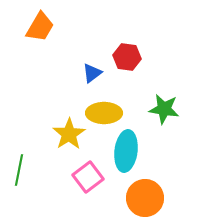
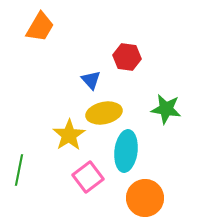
blue triangle: moved 1 px left, 7 px down; rotated 35 degrees counterclockwise
green star: moved 2 px right
yellow ellipse: rotated 12 degrees counterclockwise
yellow star: moved 1 px down
